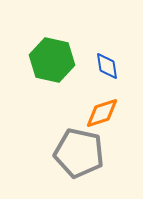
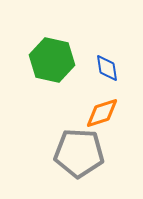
blue diamond: moved 2 px down
gray pentagon: rotated 9 degrees counterclockwise
